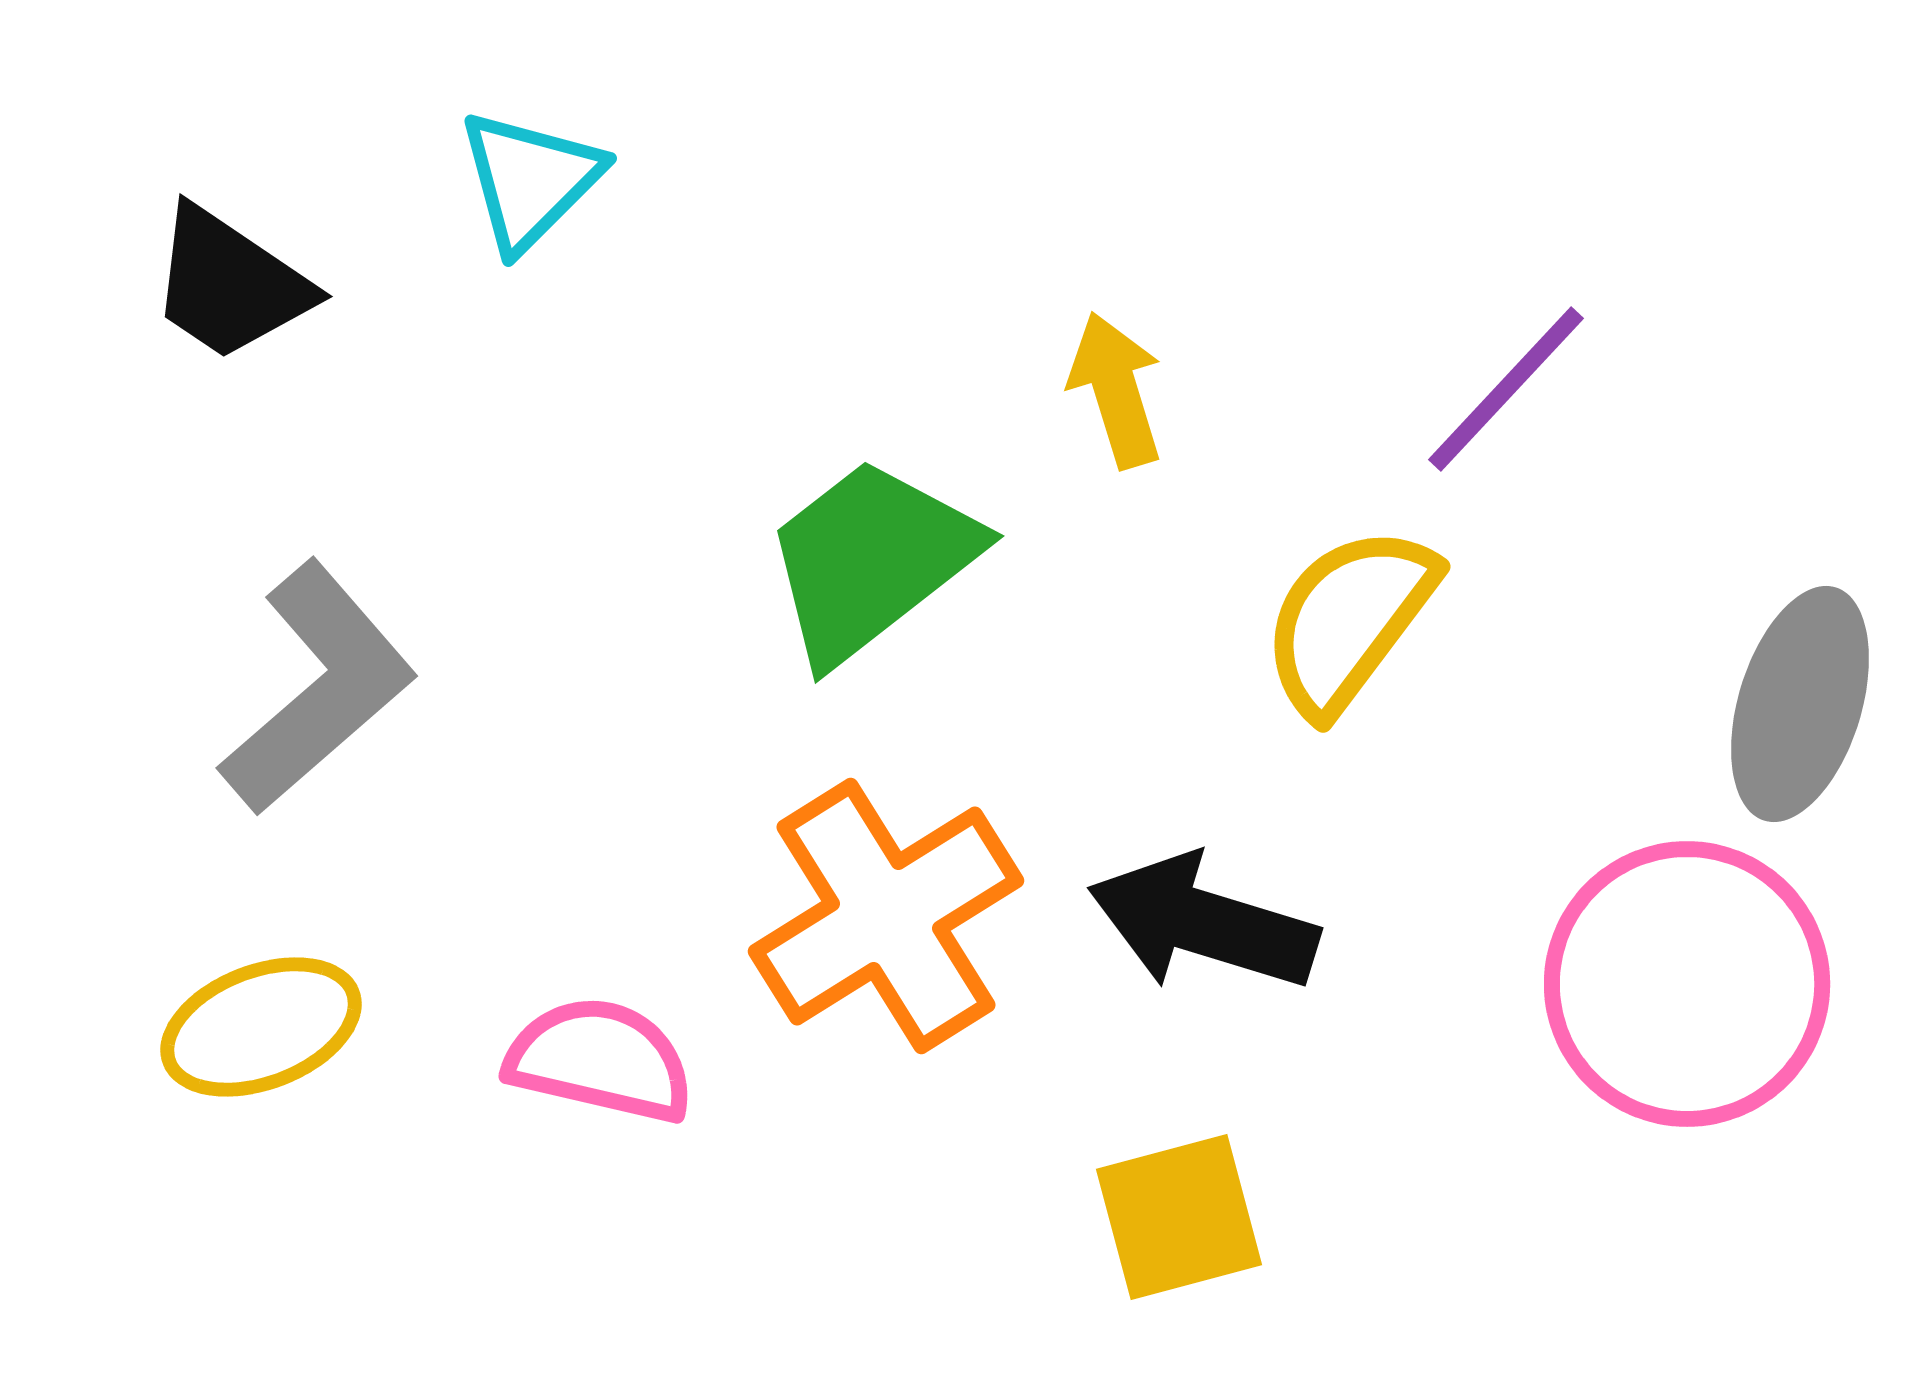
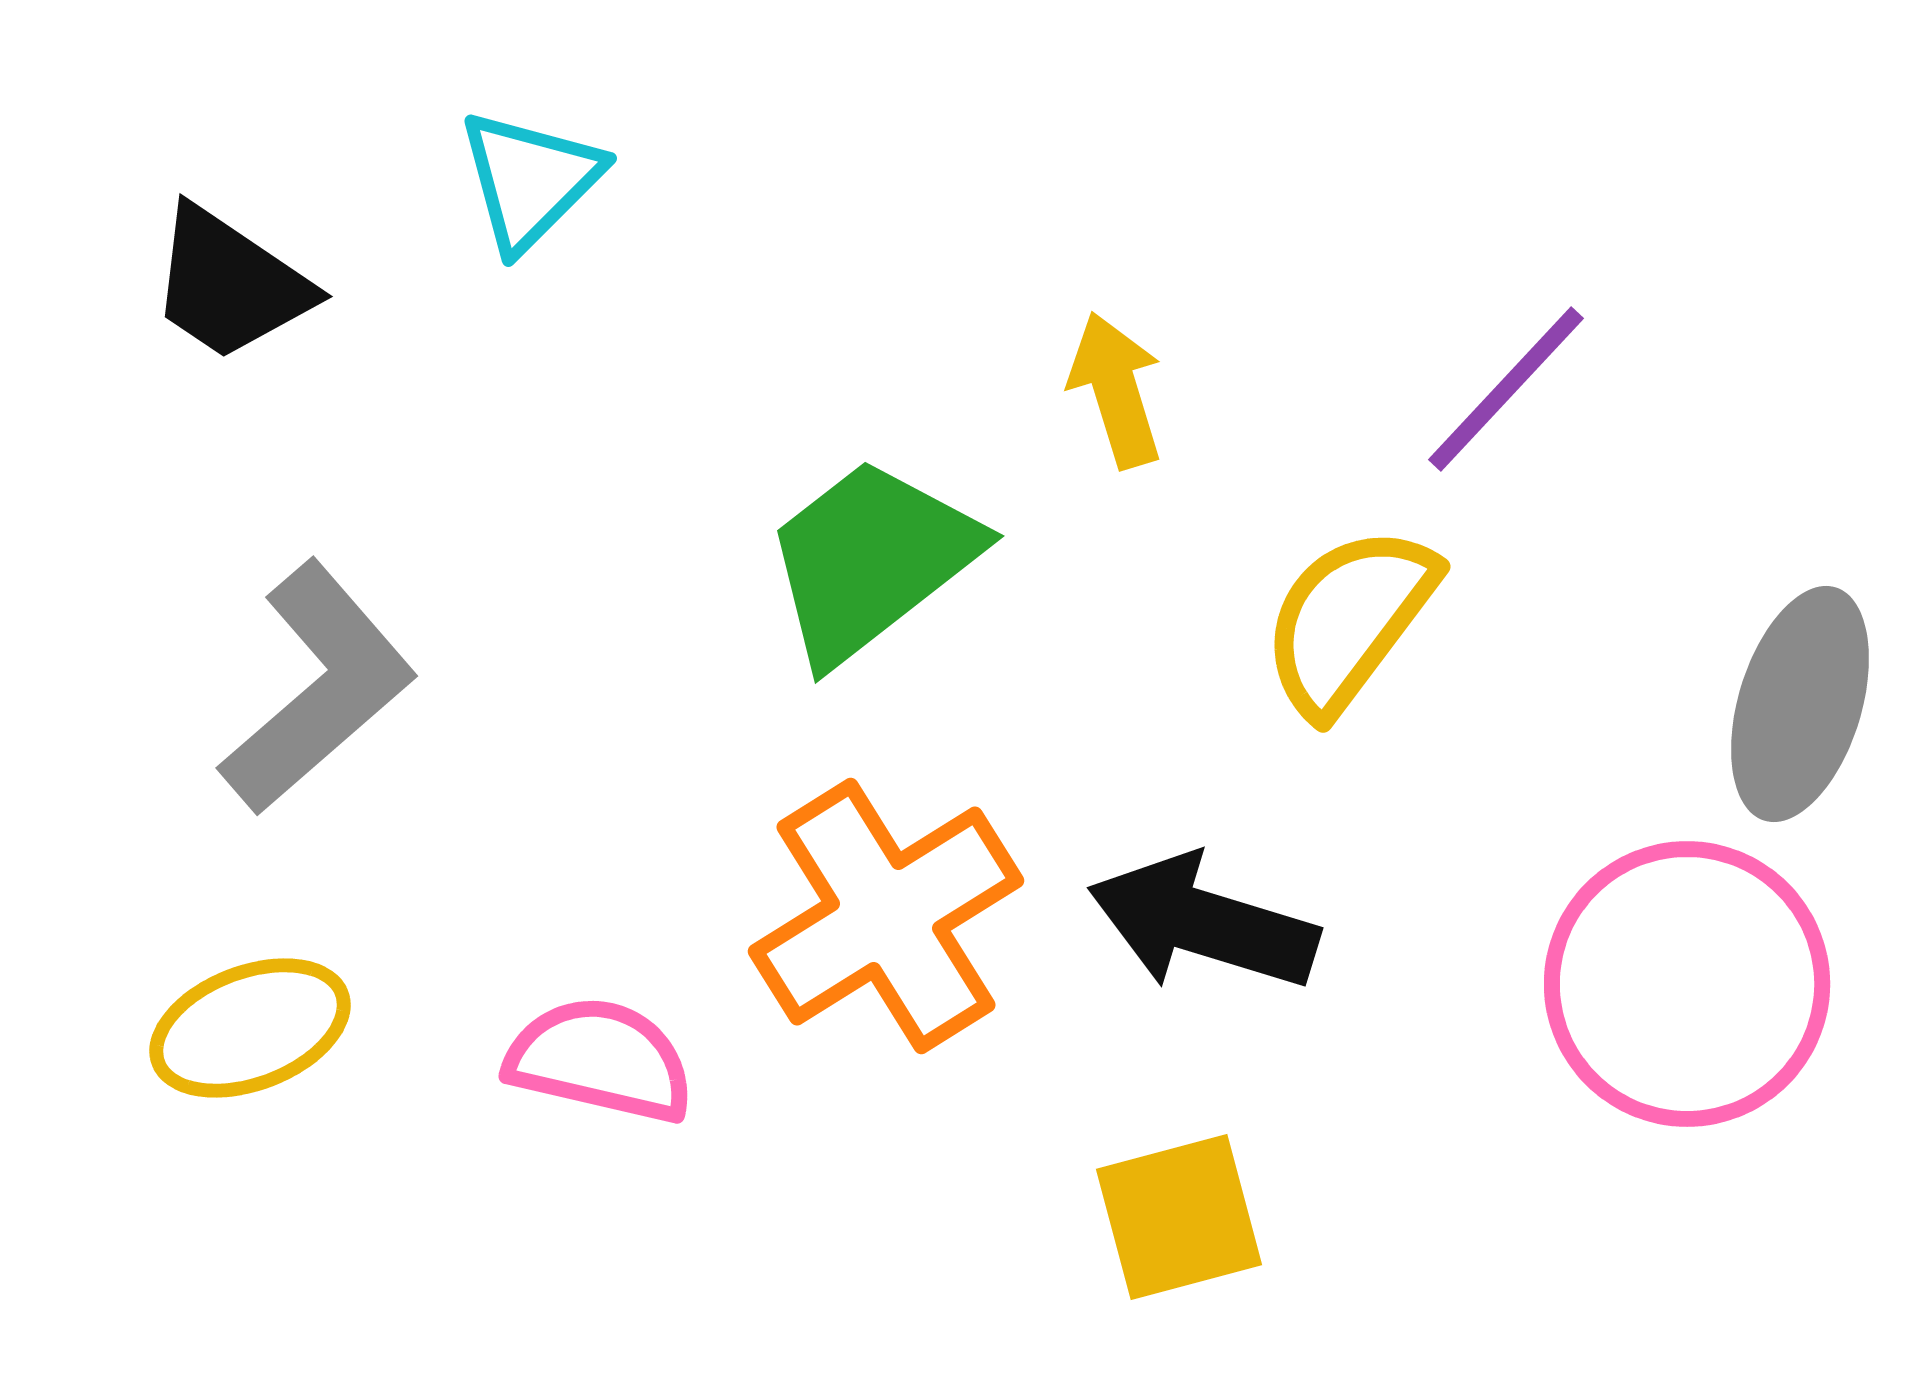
yellow ellipse: moved 11 px left, 1 px down
